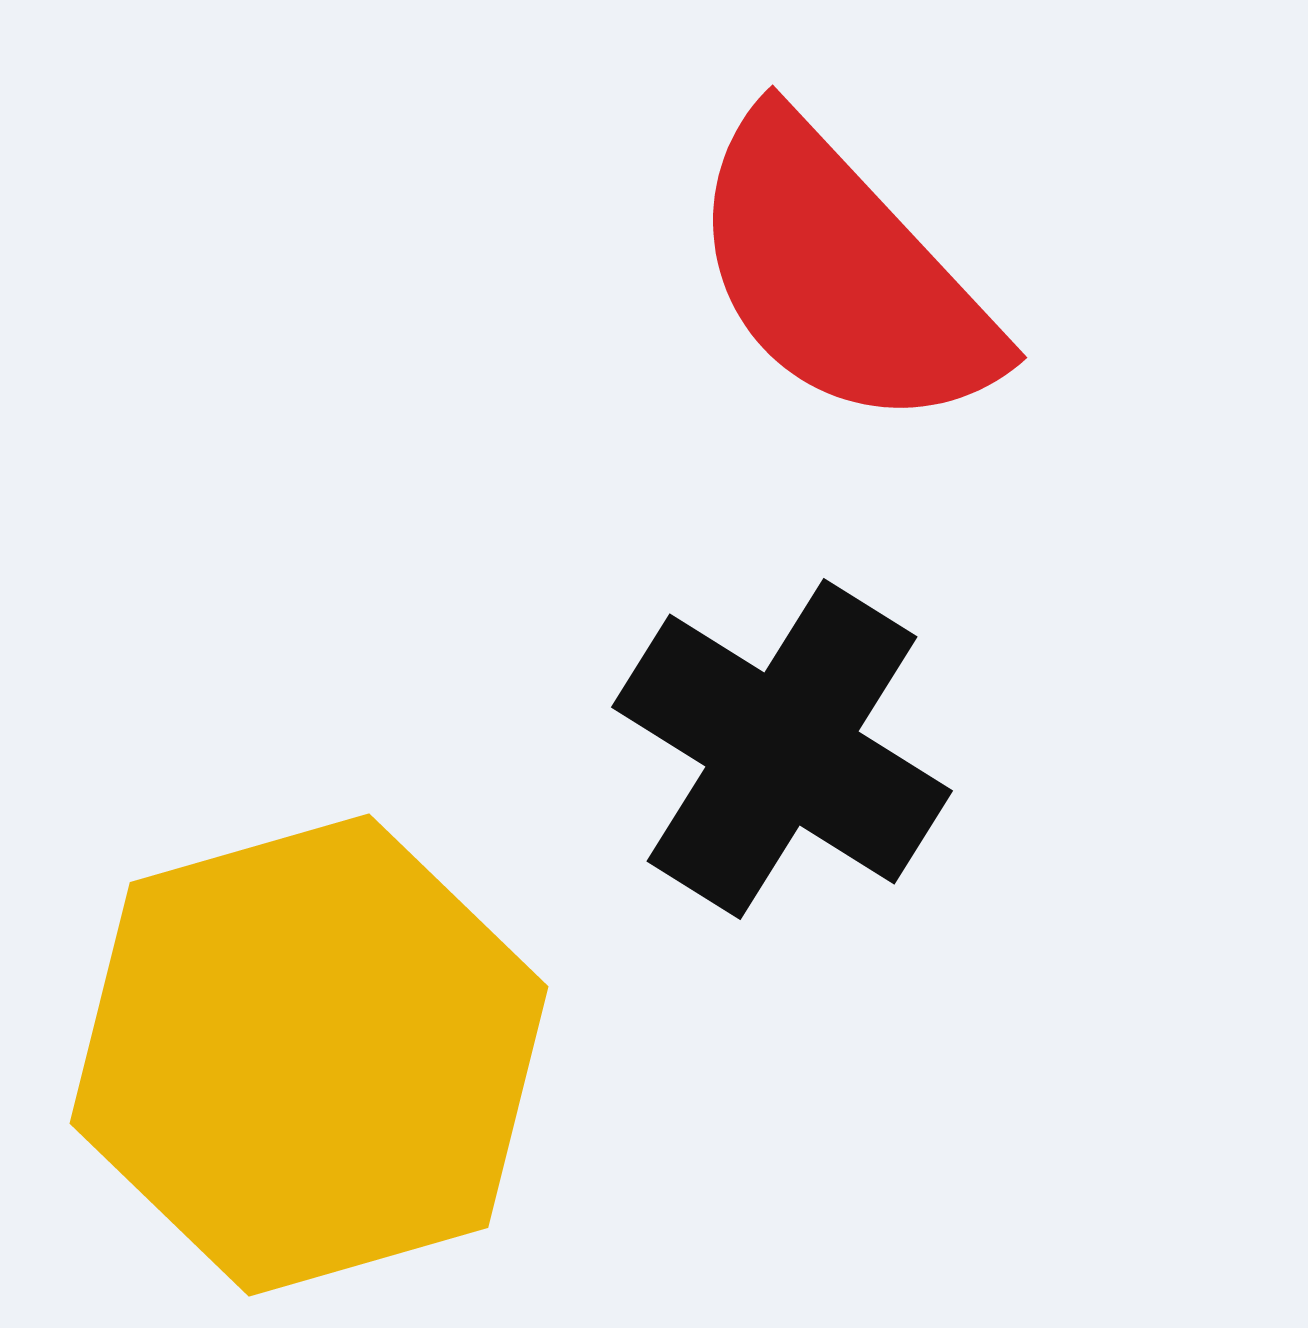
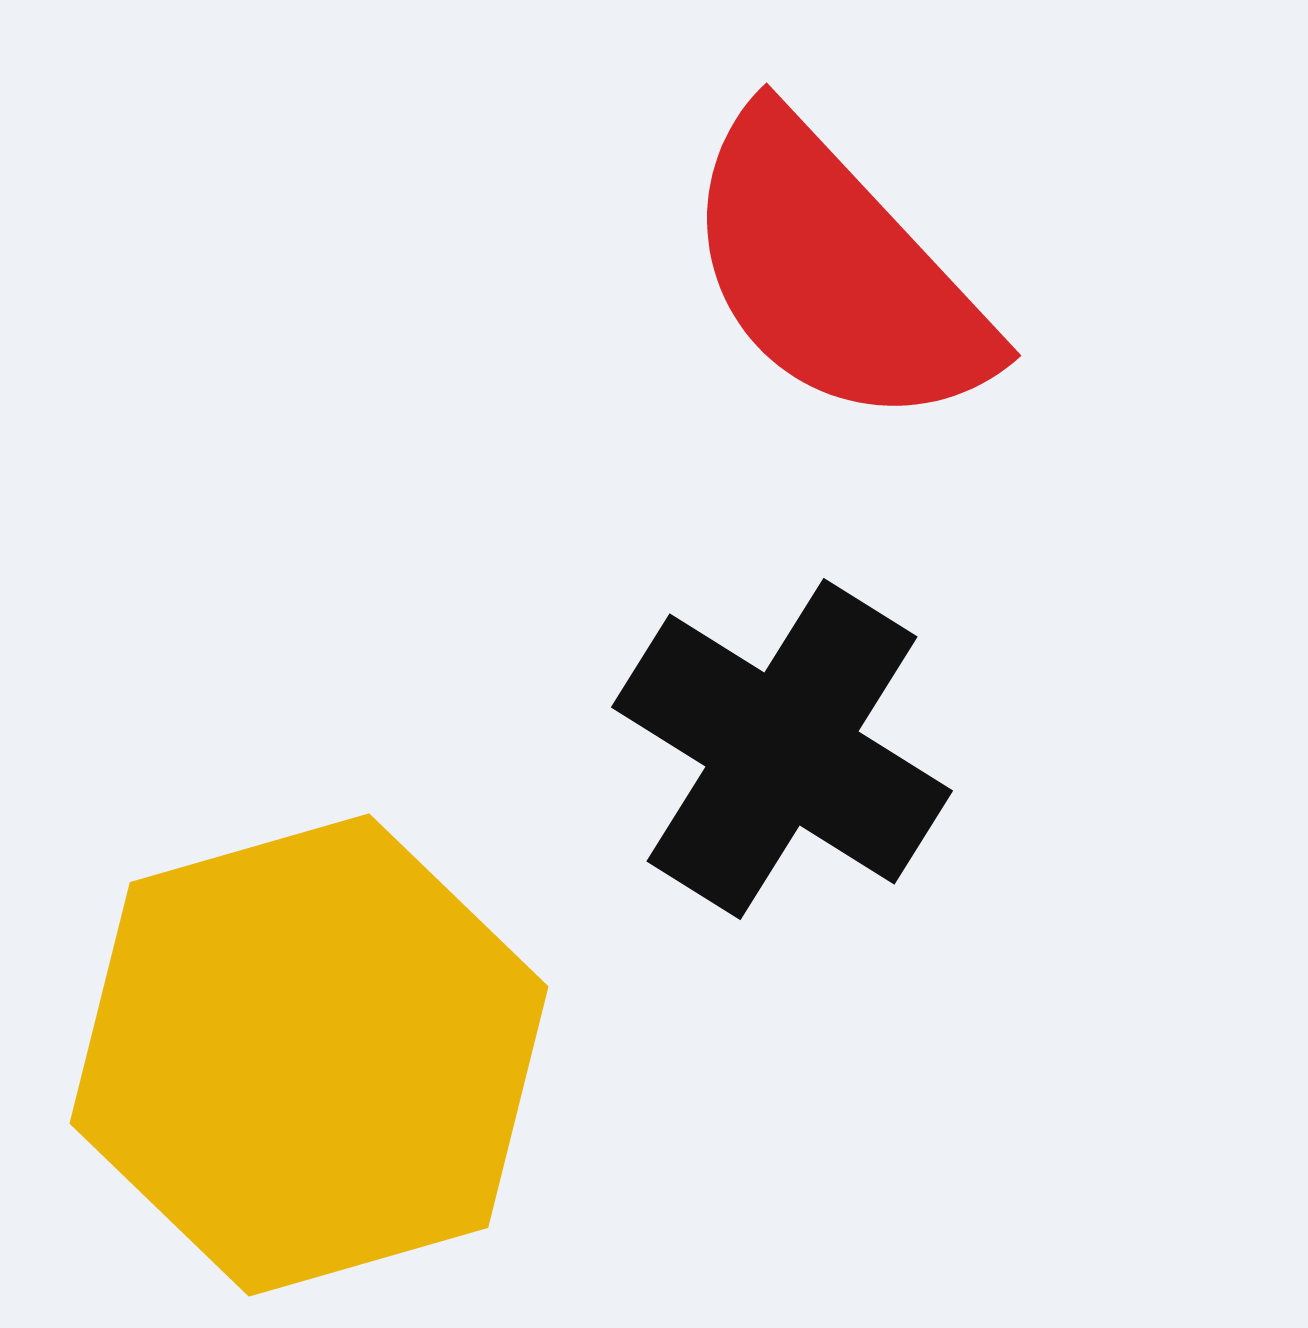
red semicircle: moved 6 px left, 2 px up
